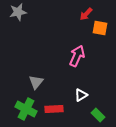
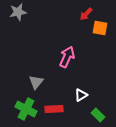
pink arrow: moved 10 px left, 1 px down
